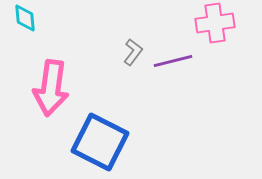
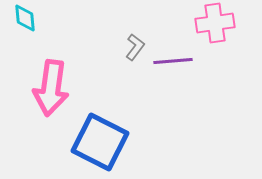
gray L-shape: moved 2 px right, 5 px up
purple line: rotated 9 degrees clockwise
